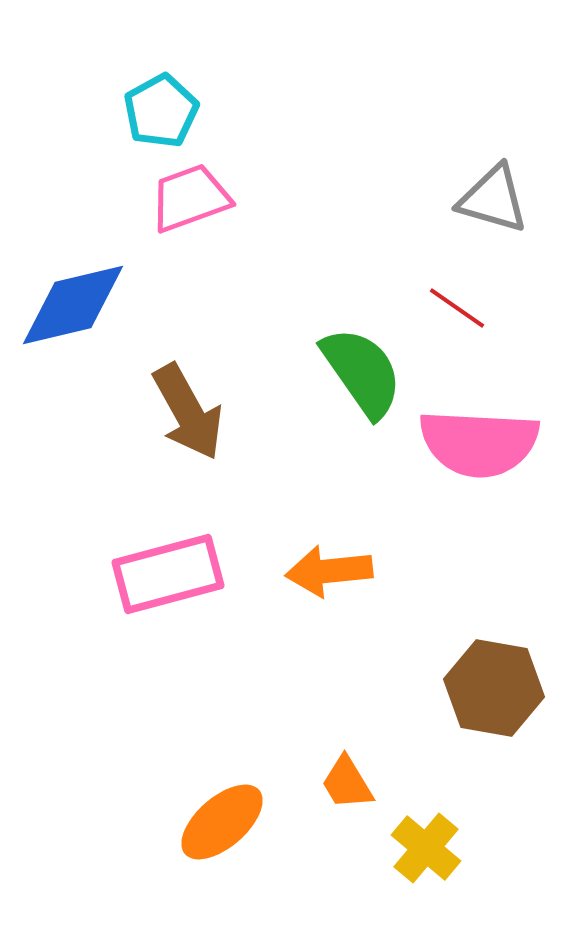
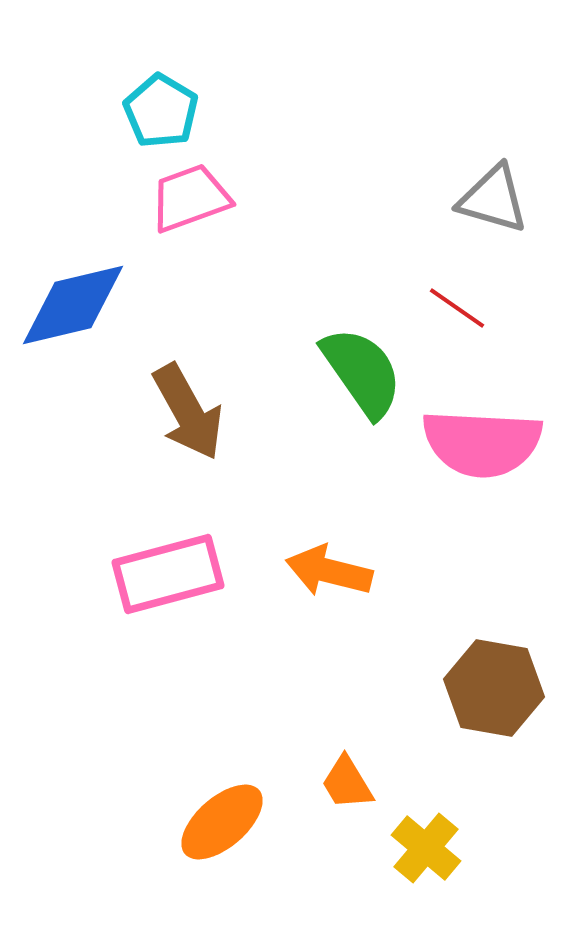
cyan pentagon: rotated 12 degrees counterclockwise
pink semicircle: moved 3 px right
orange arrow: rotated 20 degrees clockwise
